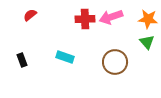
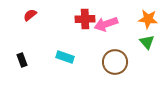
pink arrow: moved 5 px left, 7 px down
